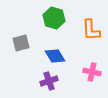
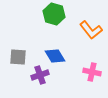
green hexagon: moved 4 px up
orange L-shape: rotated 35 degrees counterclockwise
gray square: moved 3 px left, 14 px down; rotated 18 degrees clockwise
purple cross: moved 9 px left, 6 px up
